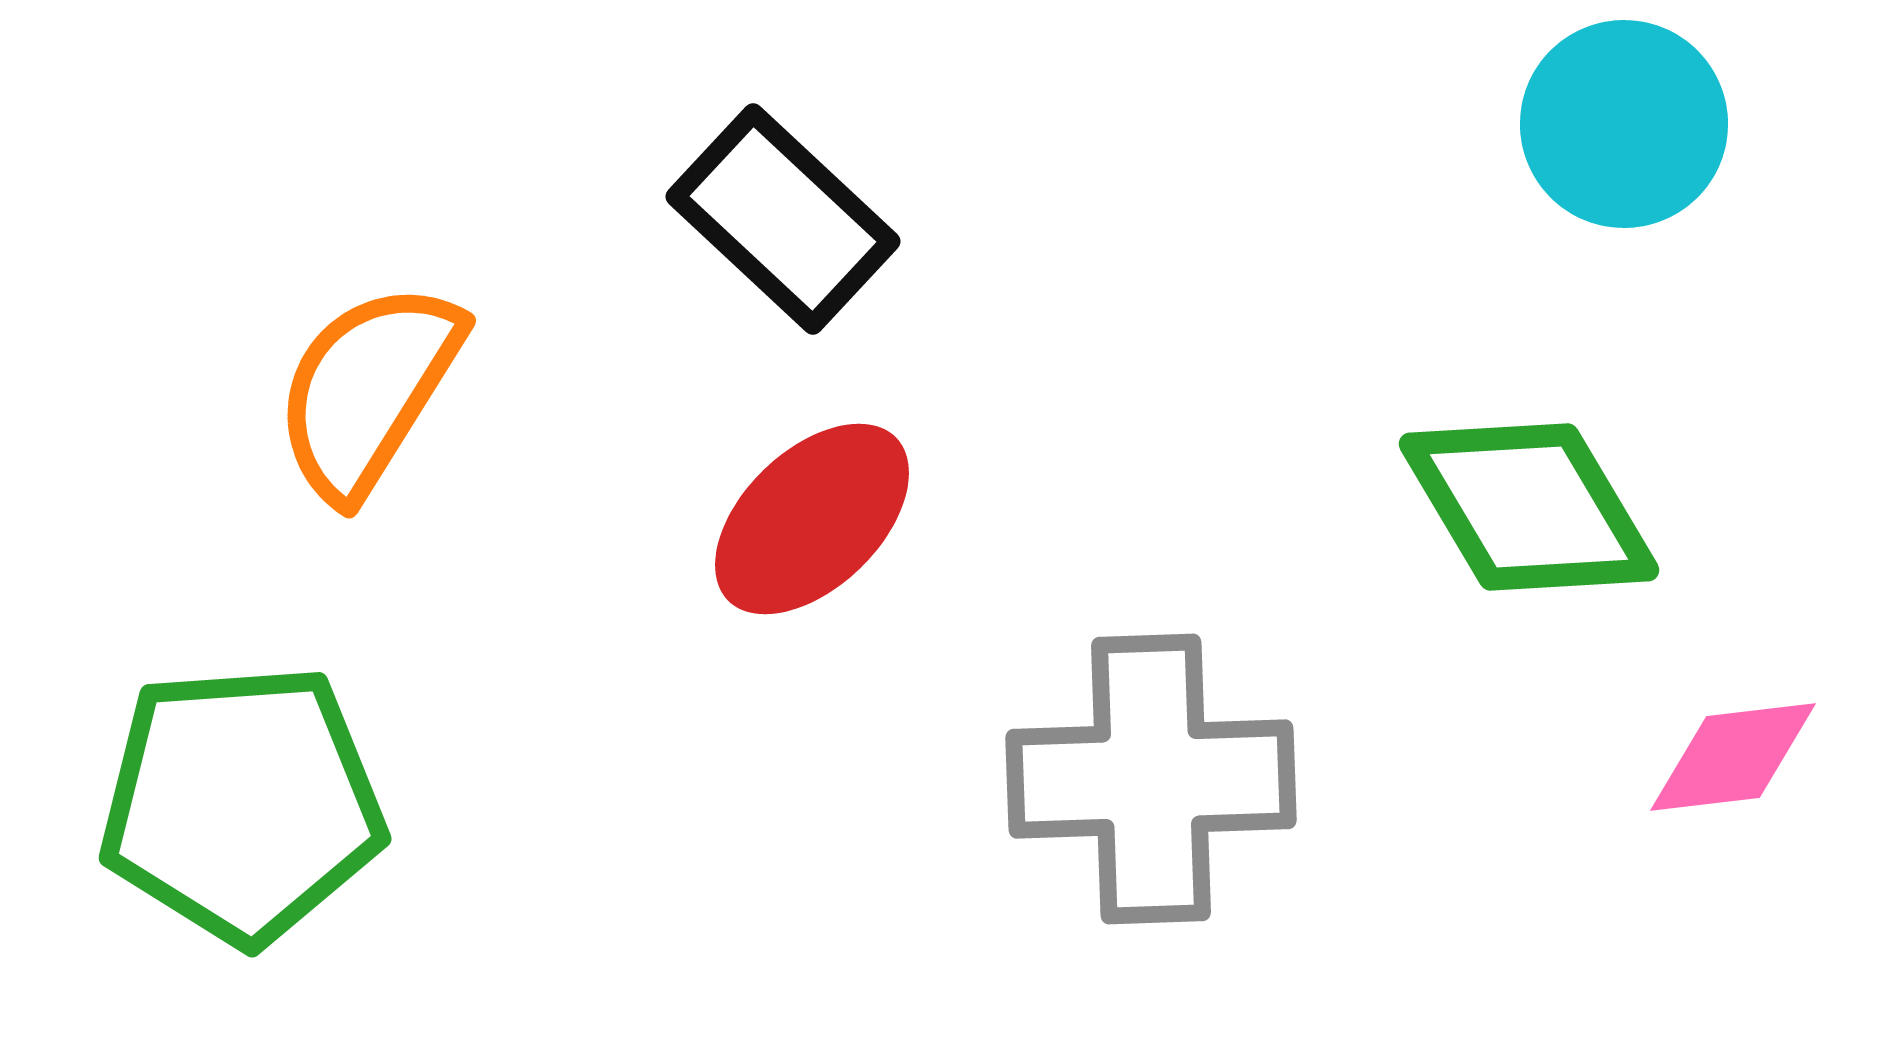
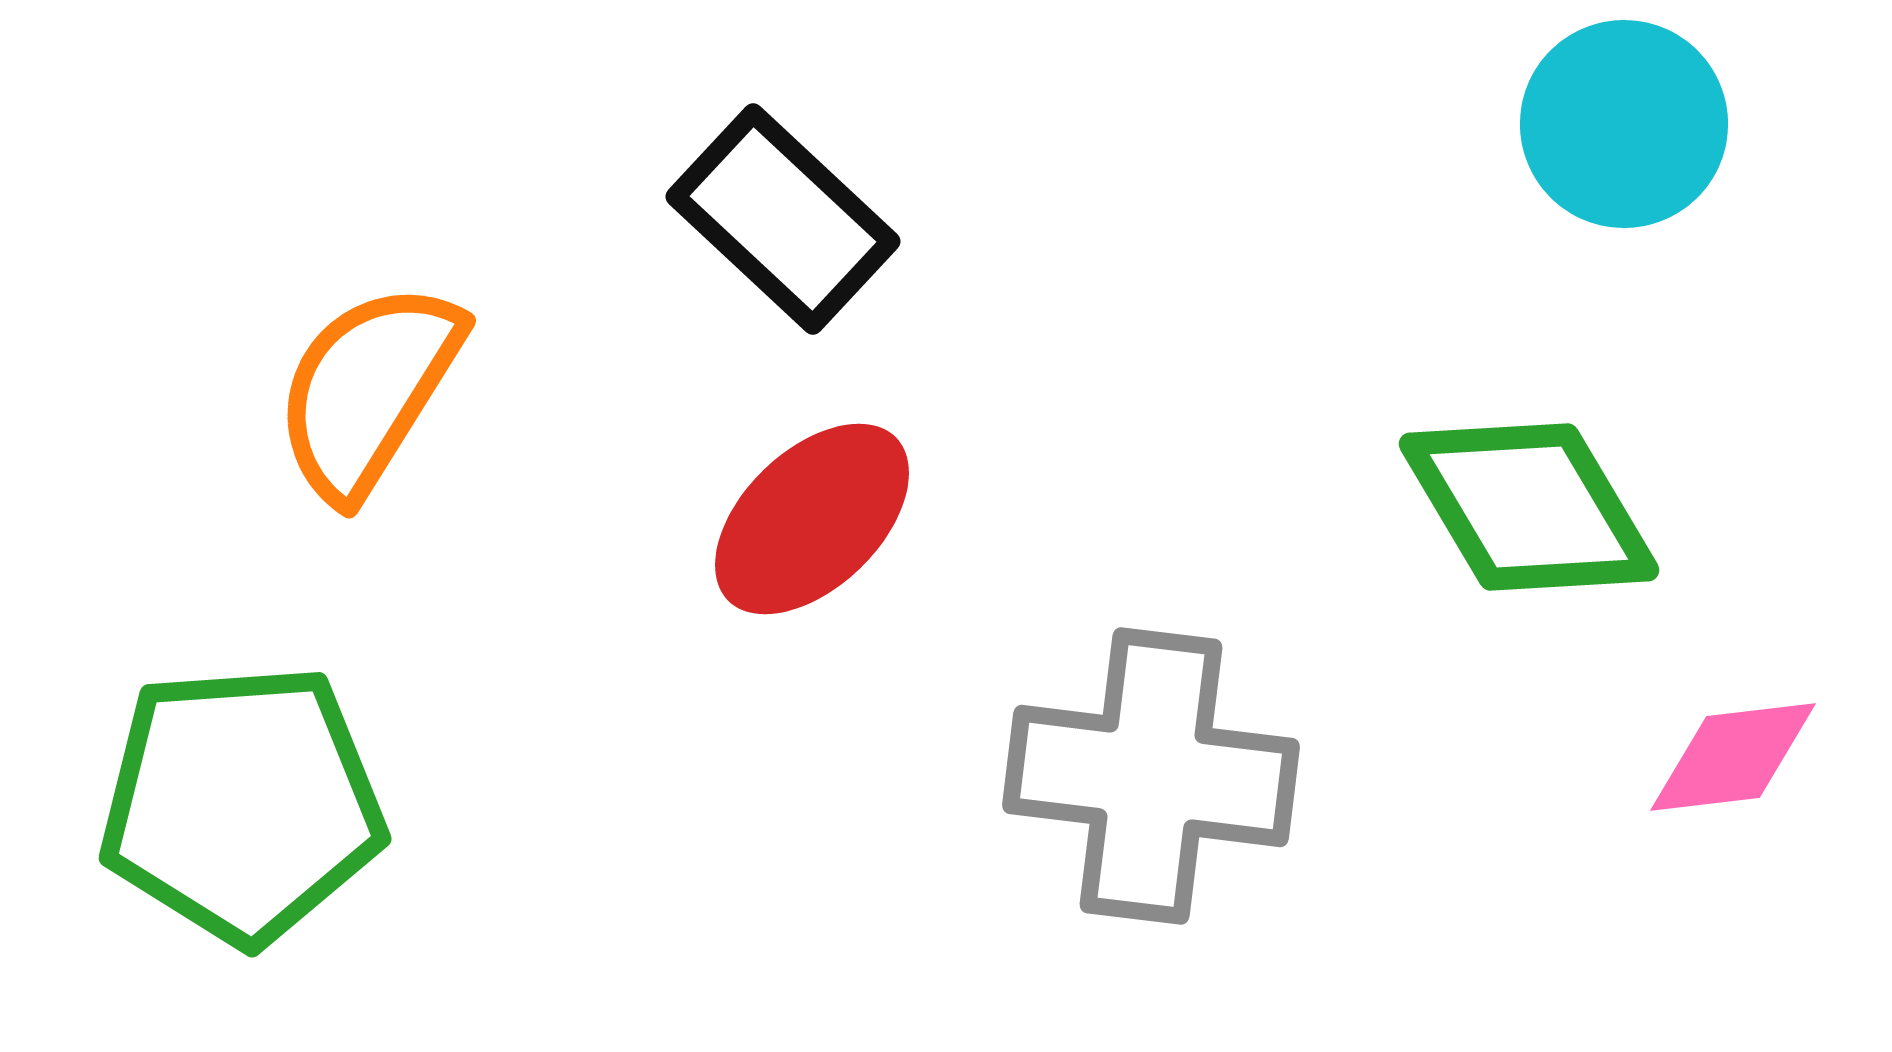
gray cross: moved 3 px up; rotated 9 degrees clockwise
